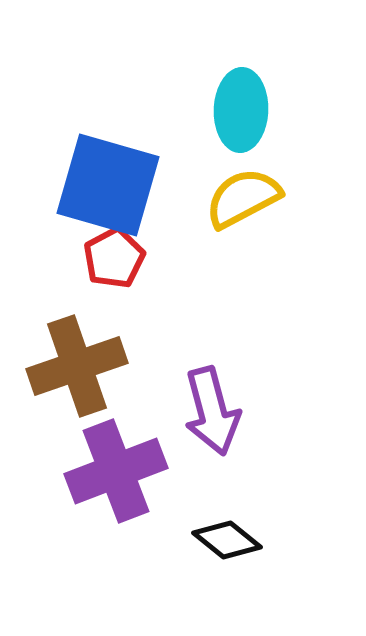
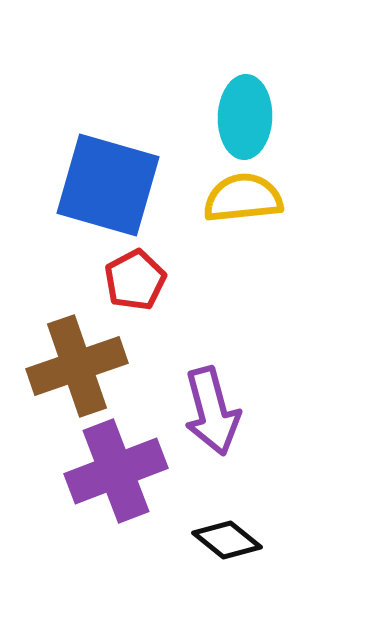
cyan ellipse: moved 4 px right, 7 px down
yellow semicircle: rotated 22 degrees clockwise
red pentagon: moved 21 px right, 22 px down
